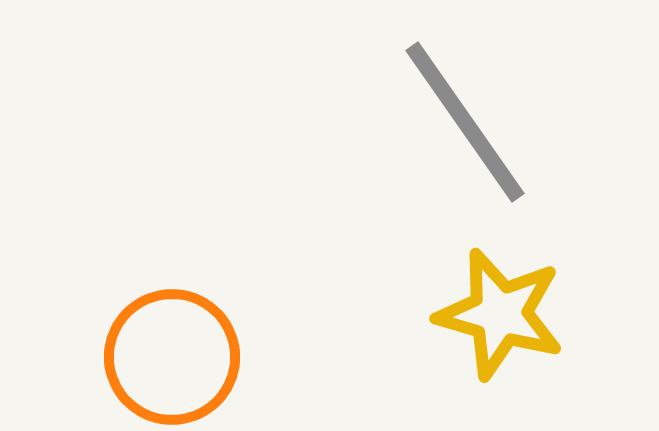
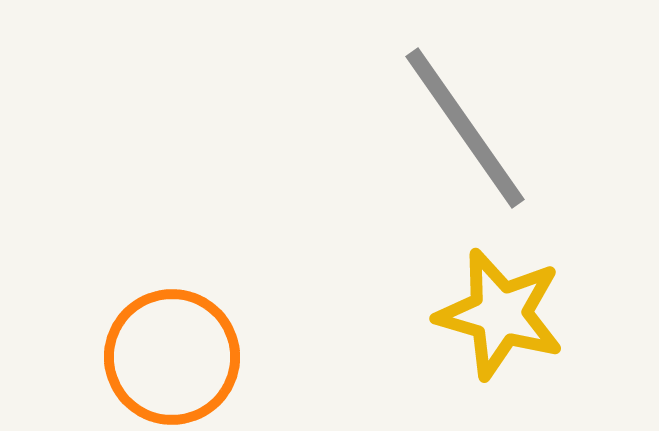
gray line: moved 6 px down
